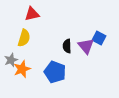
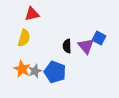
gray star: moved 24 px right, 11 px down
orange star: rotated 24 degrees counterclockwise
